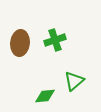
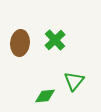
green cross: rotated 25 degrees counterclockwise
green triangle: rotated 10 degrees counterclockwise
